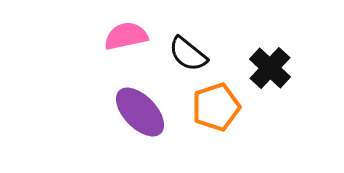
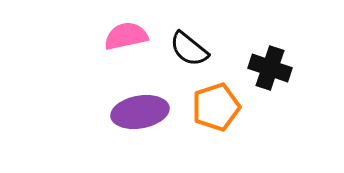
black semicircle: moved 1 px right, 5 px up
black cross: rotated 24 degrees counterclockwise
purple ellipse: rotated 56 degrees counterclockwise
